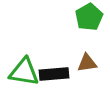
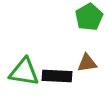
black rectangle: moved 3 px right, 2 px down; rotated 8 degrees clockwise
